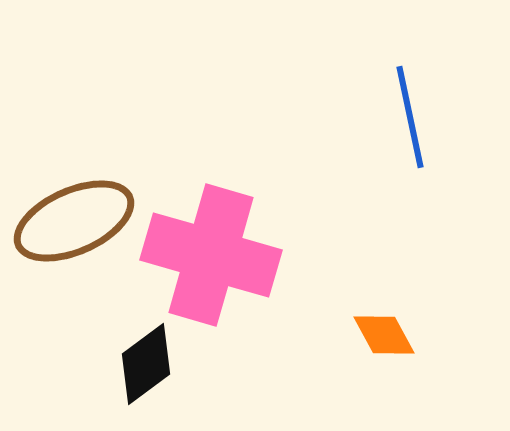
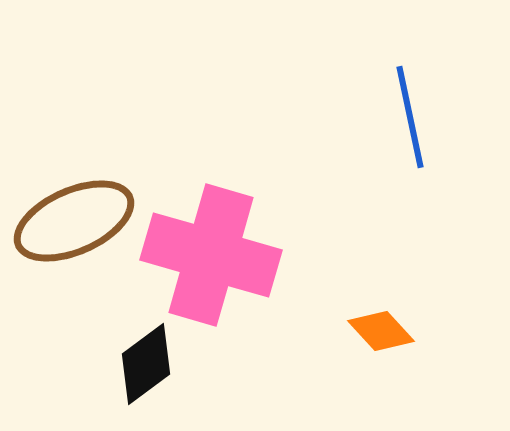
orange diamond: moved 3 px left, 4 px up; rotated 14 degrees counterclockwise
